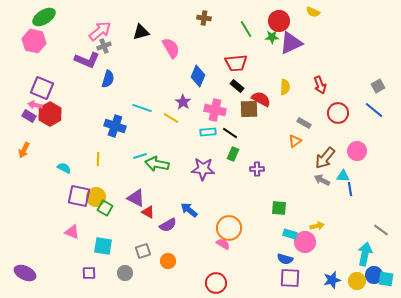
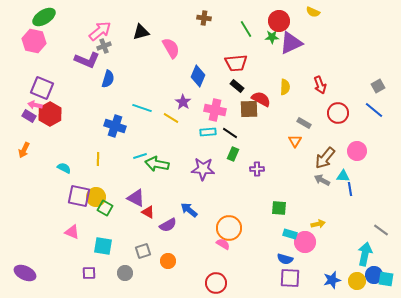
orange triangle at (295, 141): rotated 24 degrees counterclockwise
yellow arrow at (317, 226): moved 1 px right, 2 px up
